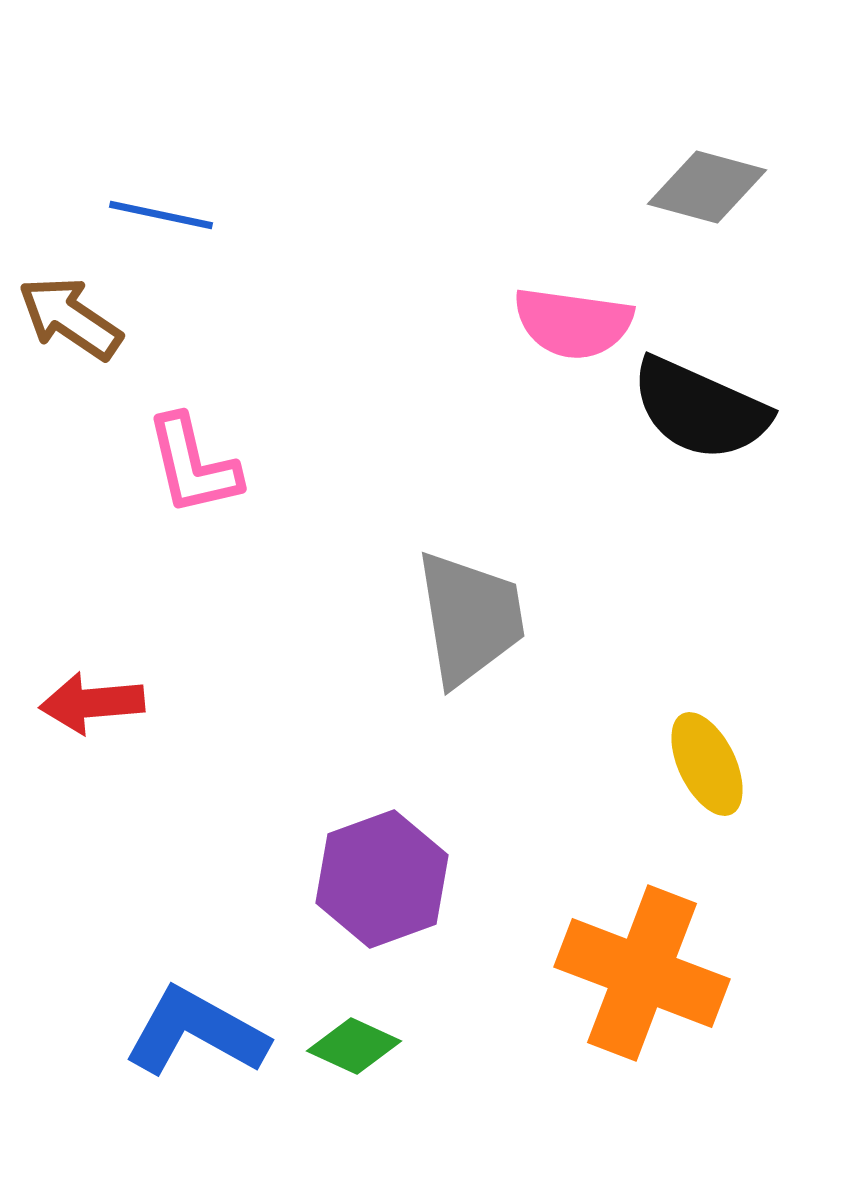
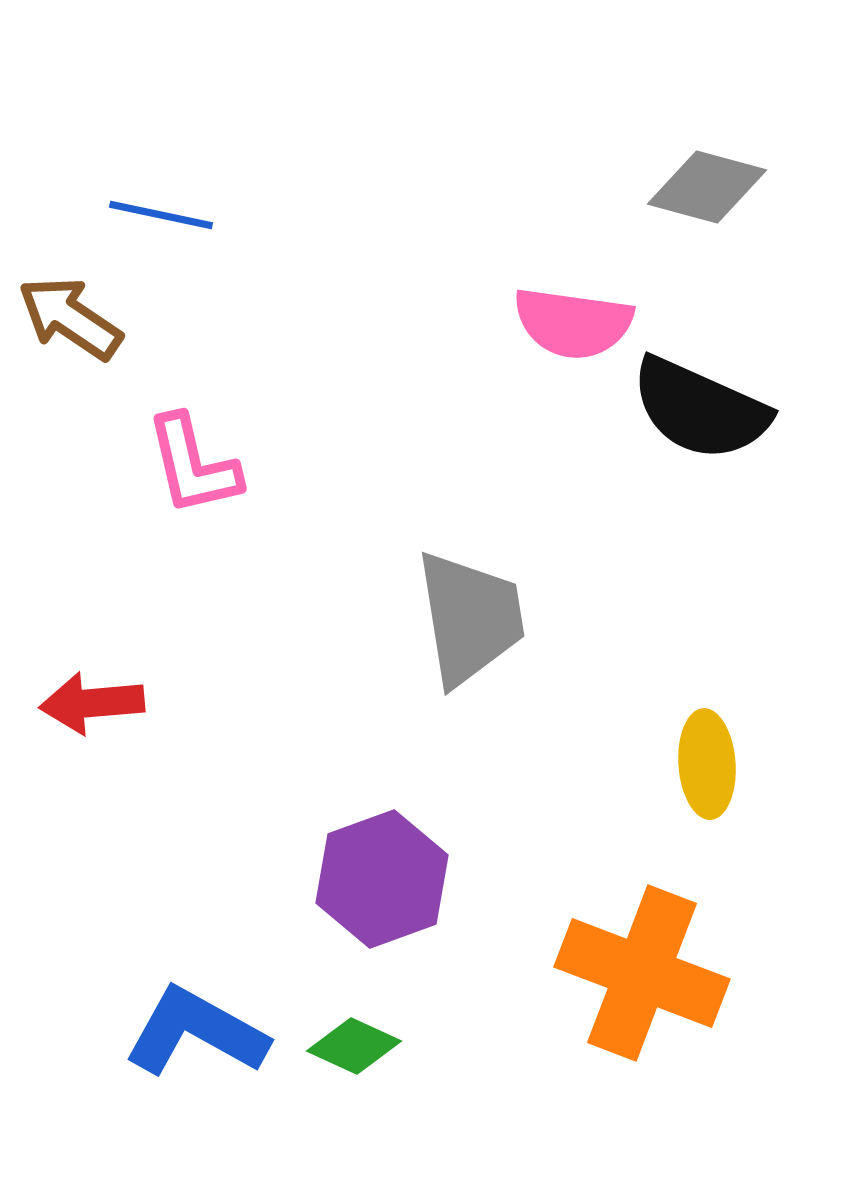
yellow ellipse: rotated 22 degrees clockwise
